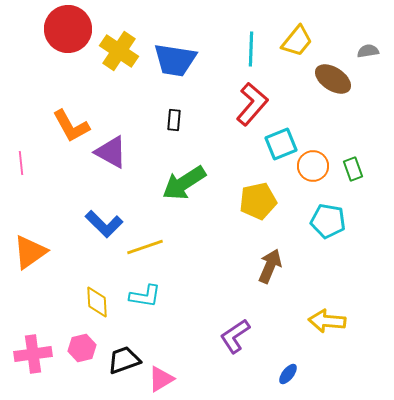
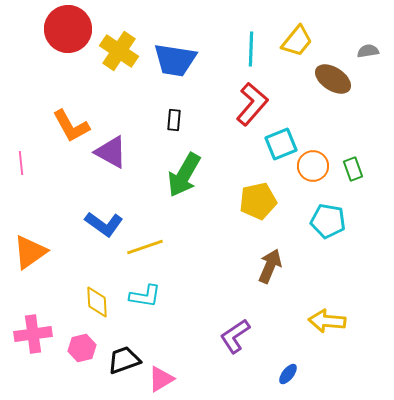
green arrow: moved 8 px up; rotated 27 degrees counterclockwise
blue L-shape: rotated 9 degrees counterclockwise
pink cross: moved 20 px up
